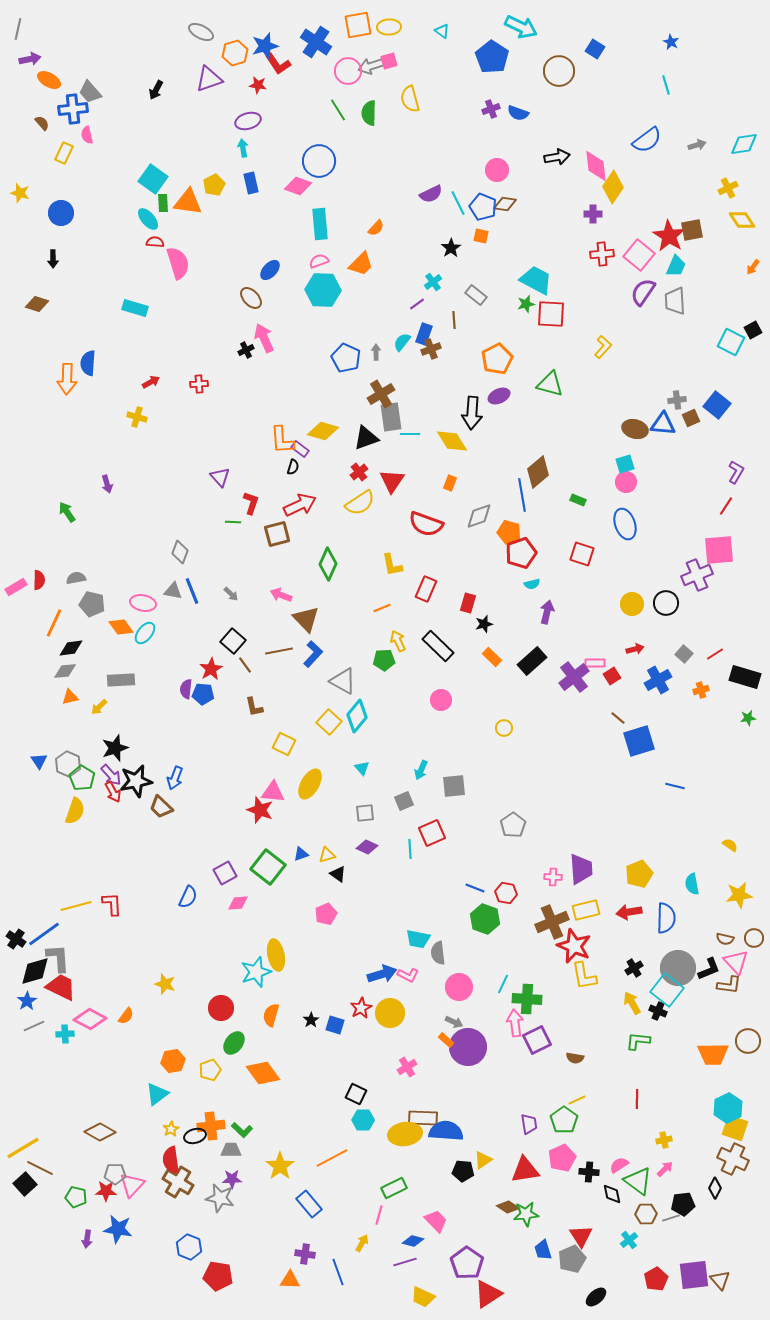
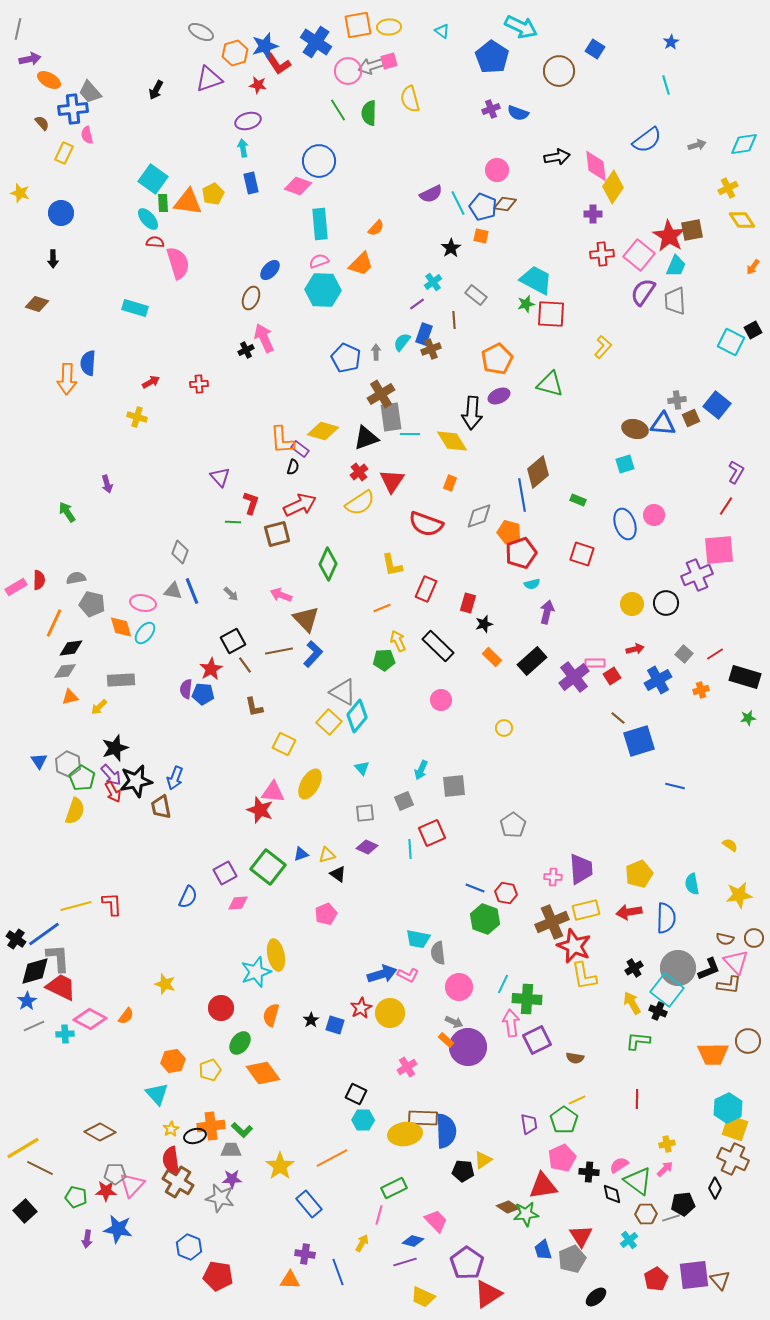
blue star at (671, 42): rotated 14 degrees clockwise
yellow pentagon at (214, 185): moved 1 px left, 9 px down
brown ellipse at (251, 298): rotated 65 degrees clockwise
pink circle at (626, 482): moved 28 px right, 33 px down
orange diamond at (121, 627): rotated 20 degrees clockwise
black square at (233, 641): rotated 20 degrees clockwise
gray triangle at (343, 681): moved 11 px down
brown trapezoid at (161, 807): rotated 35 degrees clockwise
pink arrow at (515, 1023): moved 4 px left
green ellipse at (234, 1043): moved 6 px right
cyan triangle at (157, 1094): rotated 35 degrees counterclockwise
blue semicircle at (446, 1131): rotated 84 degrees clockwise
yellow cross at (664, 1140): moved 3 px right, 4 px down
red triangle at (525, 1170): moved 18 px right, 16 px down
black square at (25, 1184): moved 27 px down
